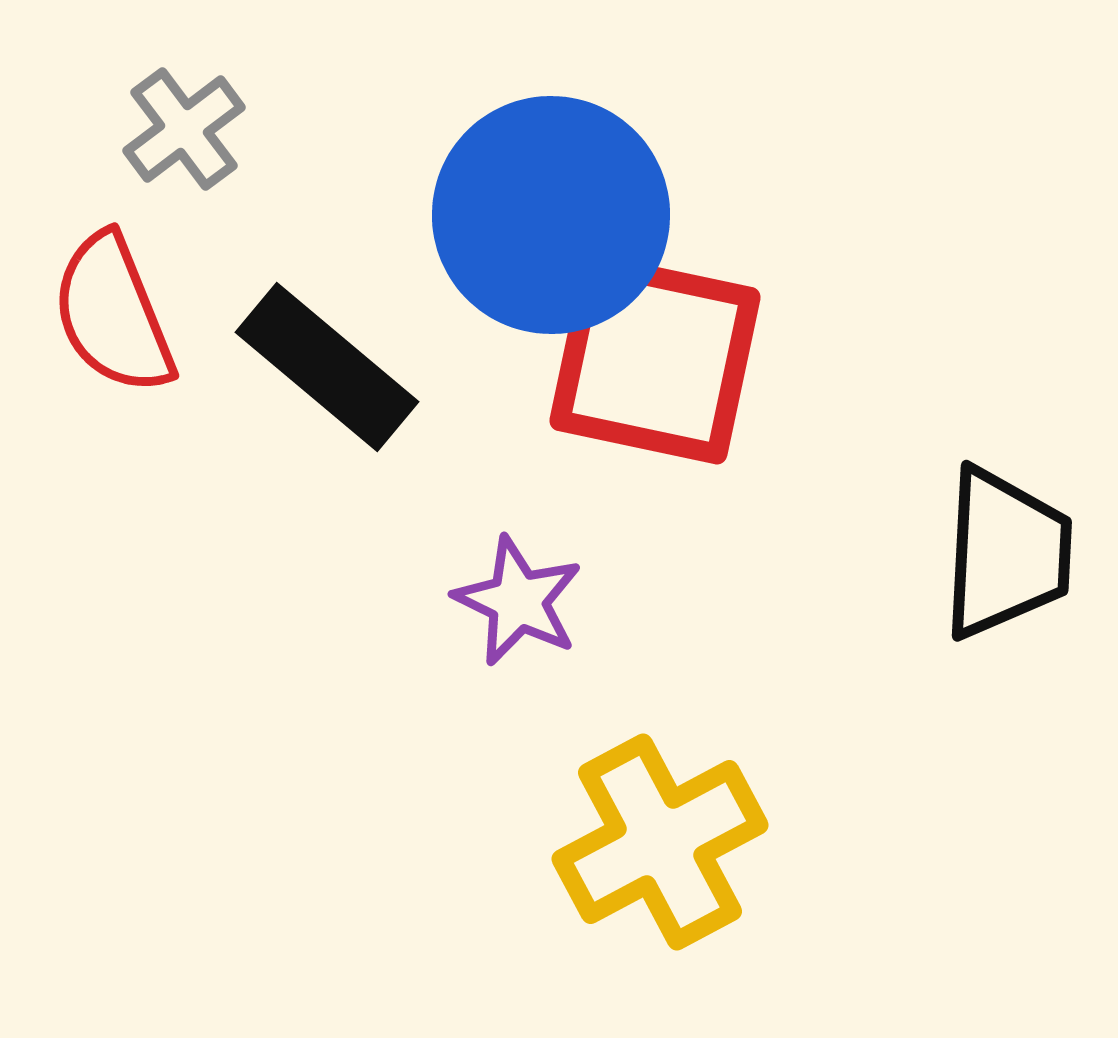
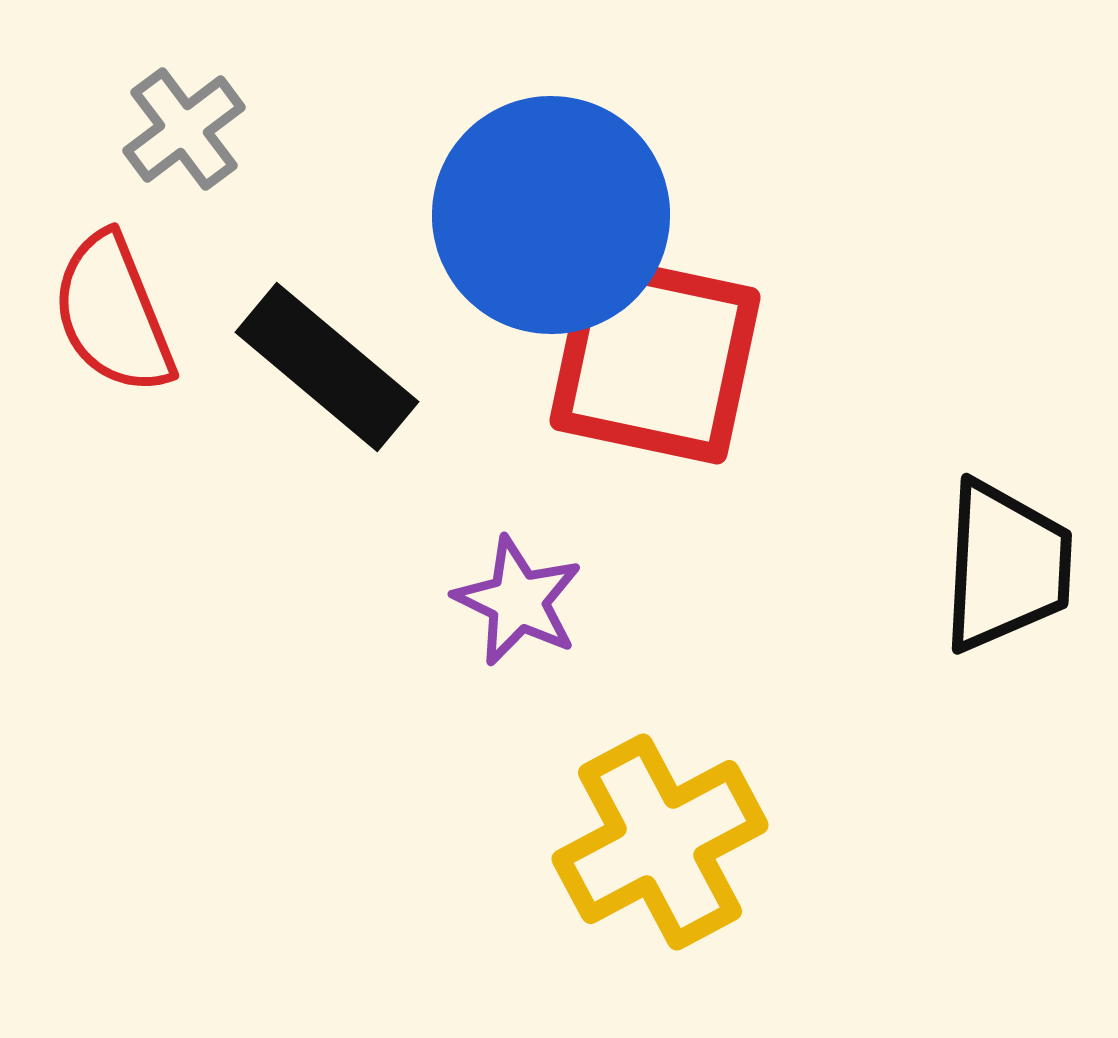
black trapezoid: moved 13 px down
